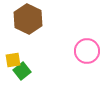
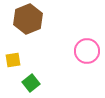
brown hexagon: rotated 12 degrees clockwise
green square: moved 9 px right, 12 px down
